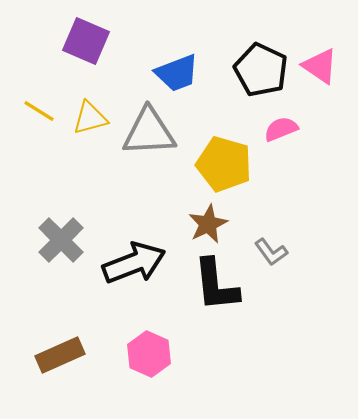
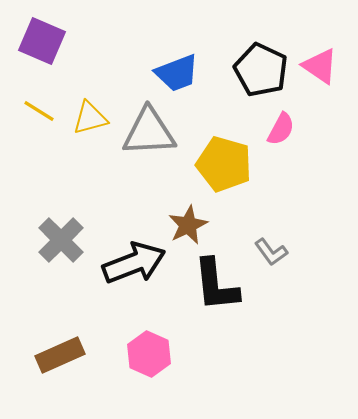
purple square: moved 44 px left
pink semicircle: rotated 140 degrees clockwise
brown star: moved 20 px left, 1 px down
